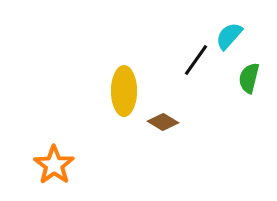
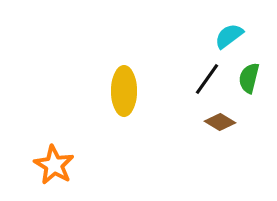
cyan semicircle: rotated 12 degrees clockwise
black line: moved 11 px right, 19 px down
brown diamond: moved 57 px right
orange star: rotated 6 degrees counterclockwise
